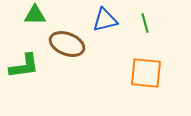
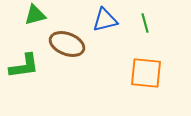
green triangle: rotated 15 degrees counterclockwise
